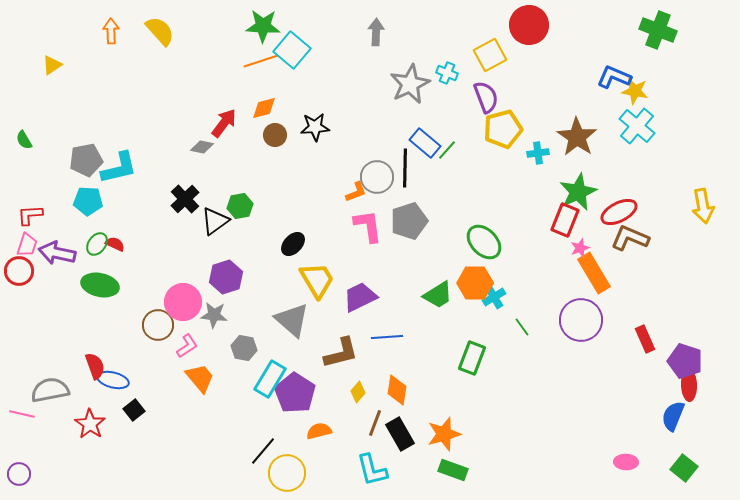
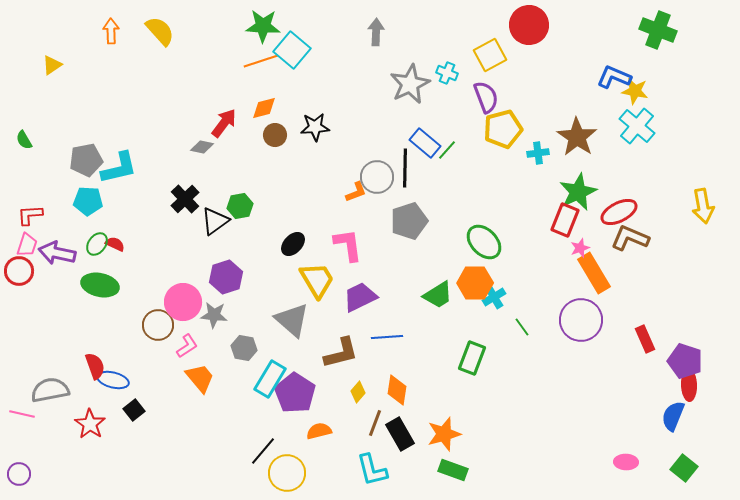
pink L-shape at (368, 226): moved 20 px left, 19 px down
